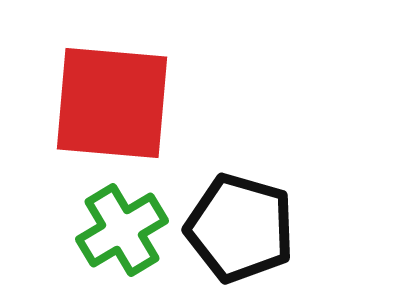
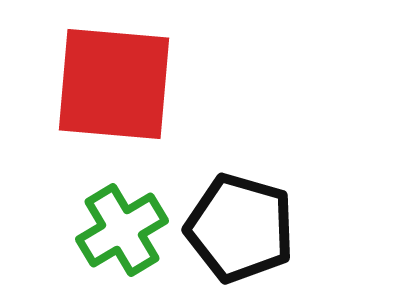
red square: moved 2 px right, 19 px up
